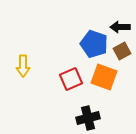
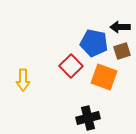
blue pentagon: moved 1 px up; rotated 8 degrees counterclockwise
brown square: rotated 12 degrees clockwise
yellow arrow: moved 14 px down
red square: moved 13 px up; rotated 20 degrees counterclockwise
